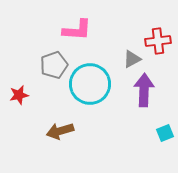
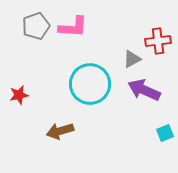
pink L-shape: moved 4 px left, 3 px up
gray pentagon: moved 18 px left, 39 px up
purple arrow: rotated 68 degrees counterclockwise
